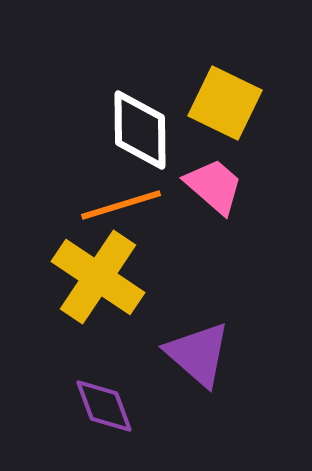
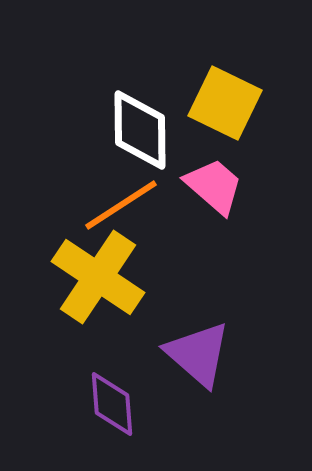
orange line: rotated 16 degrees counterclockwise
purple diamond: moved 8 px right, 2 px up; rotated 16 degrees clockwise
